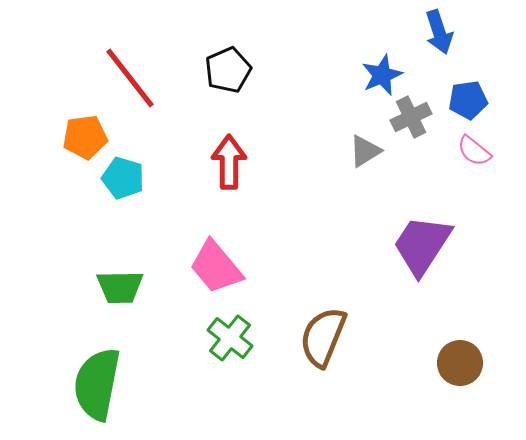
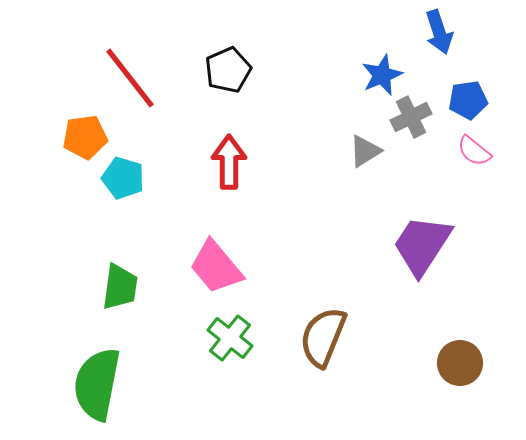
green trapezoid: rotated 81 degrees counterclockwise
